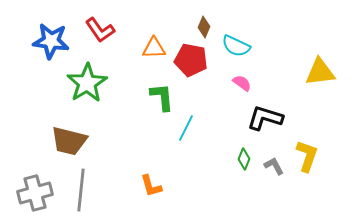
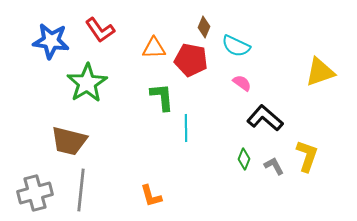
yellow triangle: rotated 12 degrees counterclockwise
black L-shape: rotated 24 degrees clockwise
cyan line: rotated 28 degrees counterclockwise
orange L-shape: moved 10 px down
